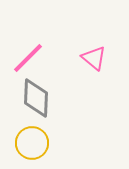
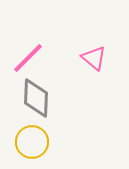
yellow circle: moved 1 px up
